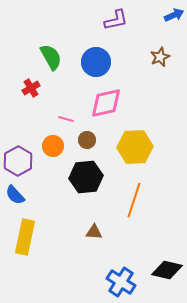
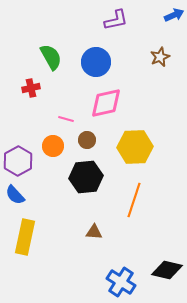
red cross: rotated 18 degrees clockwise
